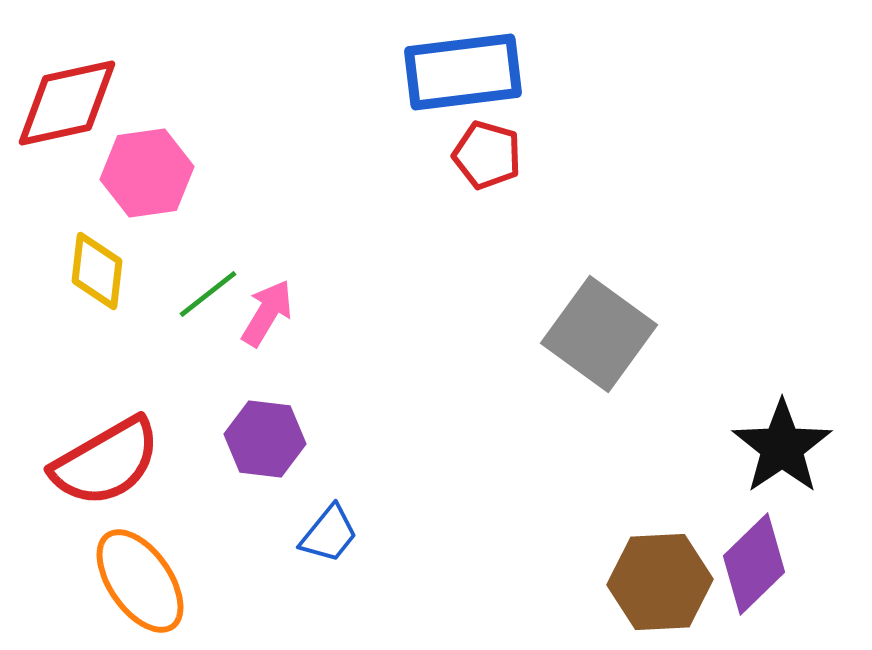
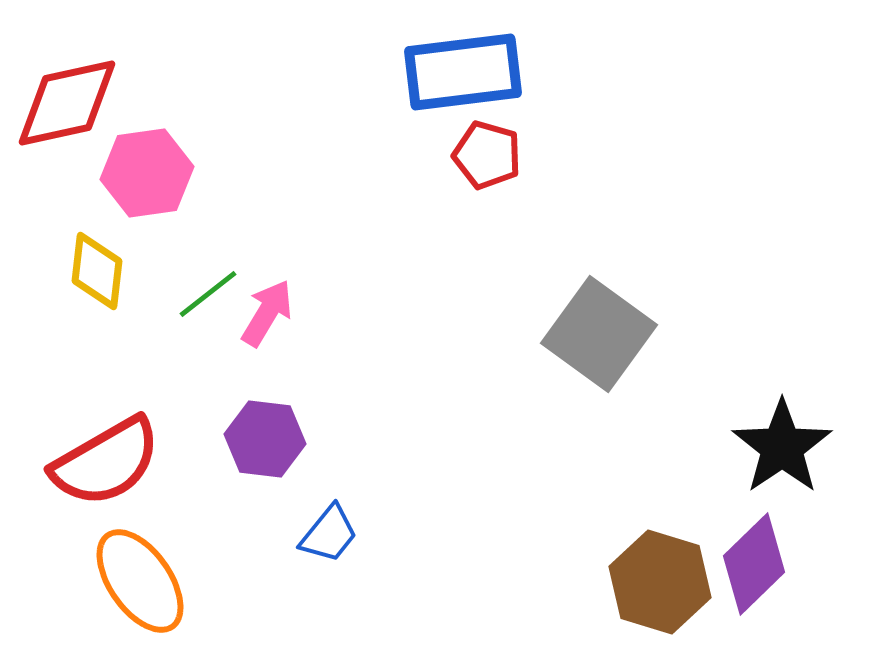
brown hexagon: rotated 20 degrees clockwise
